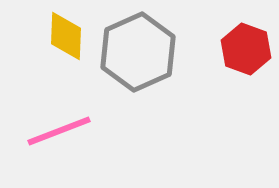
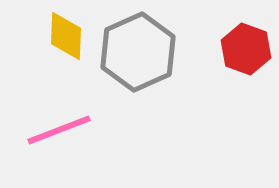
pink line: moved 1 px up
